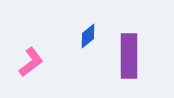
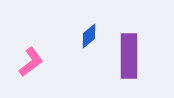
blue diamond: moved 1 px right
